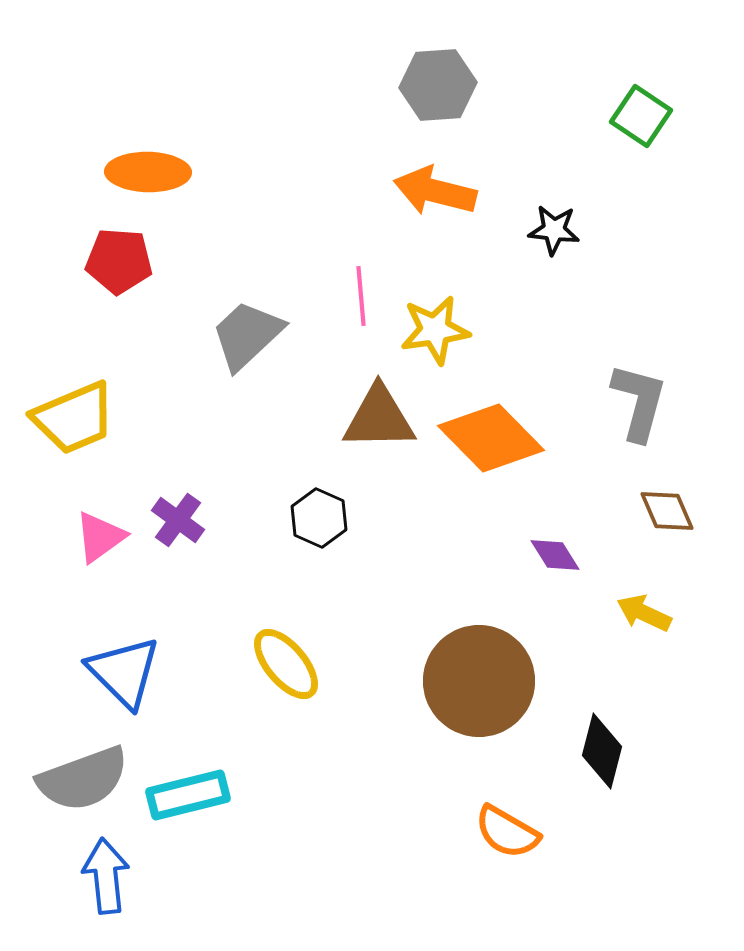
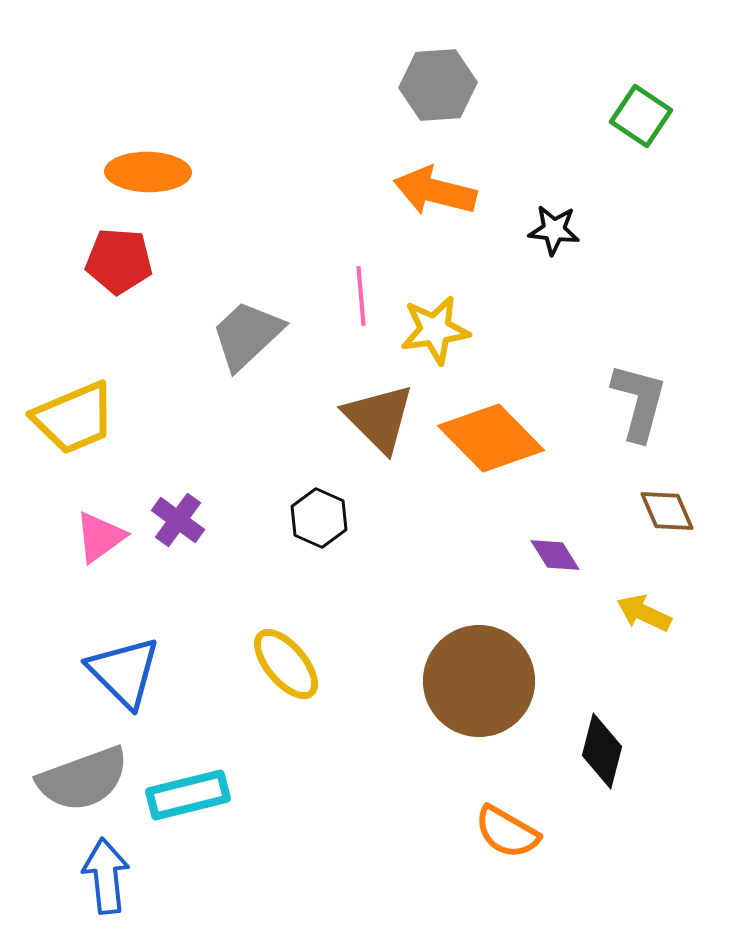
brown triangle: rotated 46 degrees clockwise
